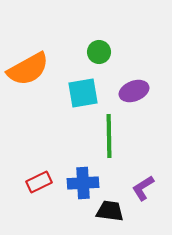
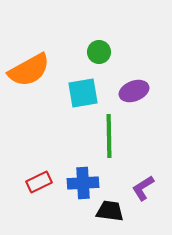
orange semicircle: moved 1 px right, 1 px down
